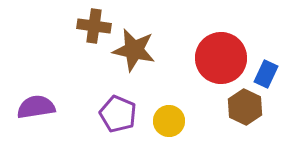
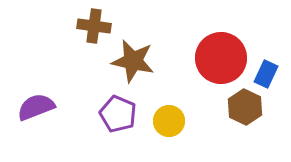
brown star: moved 1 px left, 11 px down
purple semicircle: rotated 12 degrees counterclockwise
